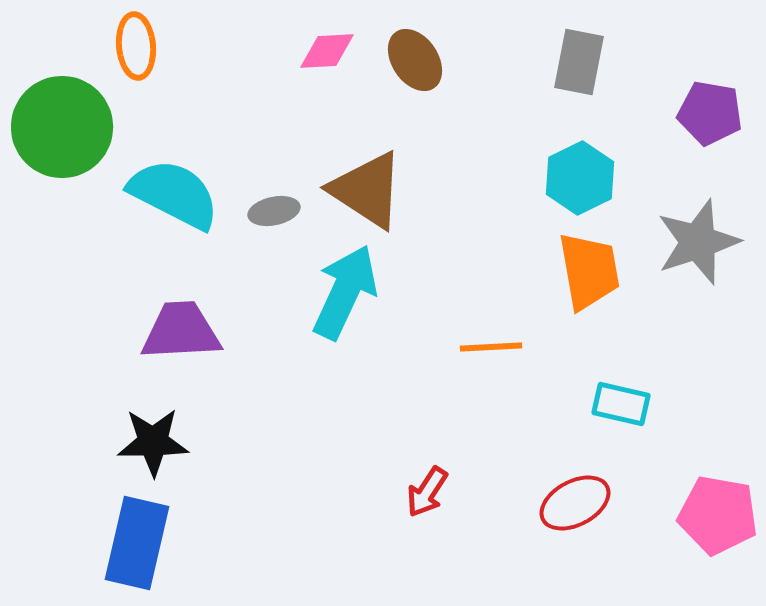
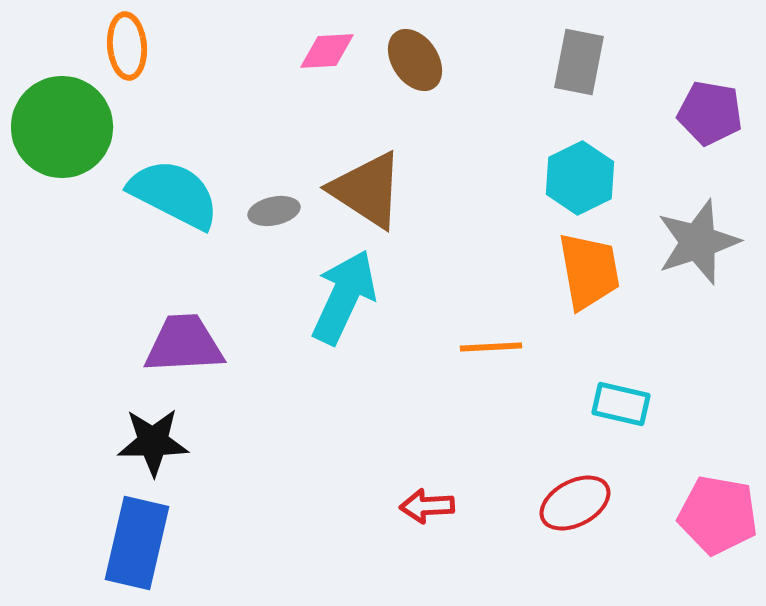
orange ellipse: moved 9 px left
cyan arrow: moved 1 px left, 5 px down
purple trapezoid: moved 3 px right, 13 px down
red arrow: moved 14 px down; rotated 54 degrees clockwise
